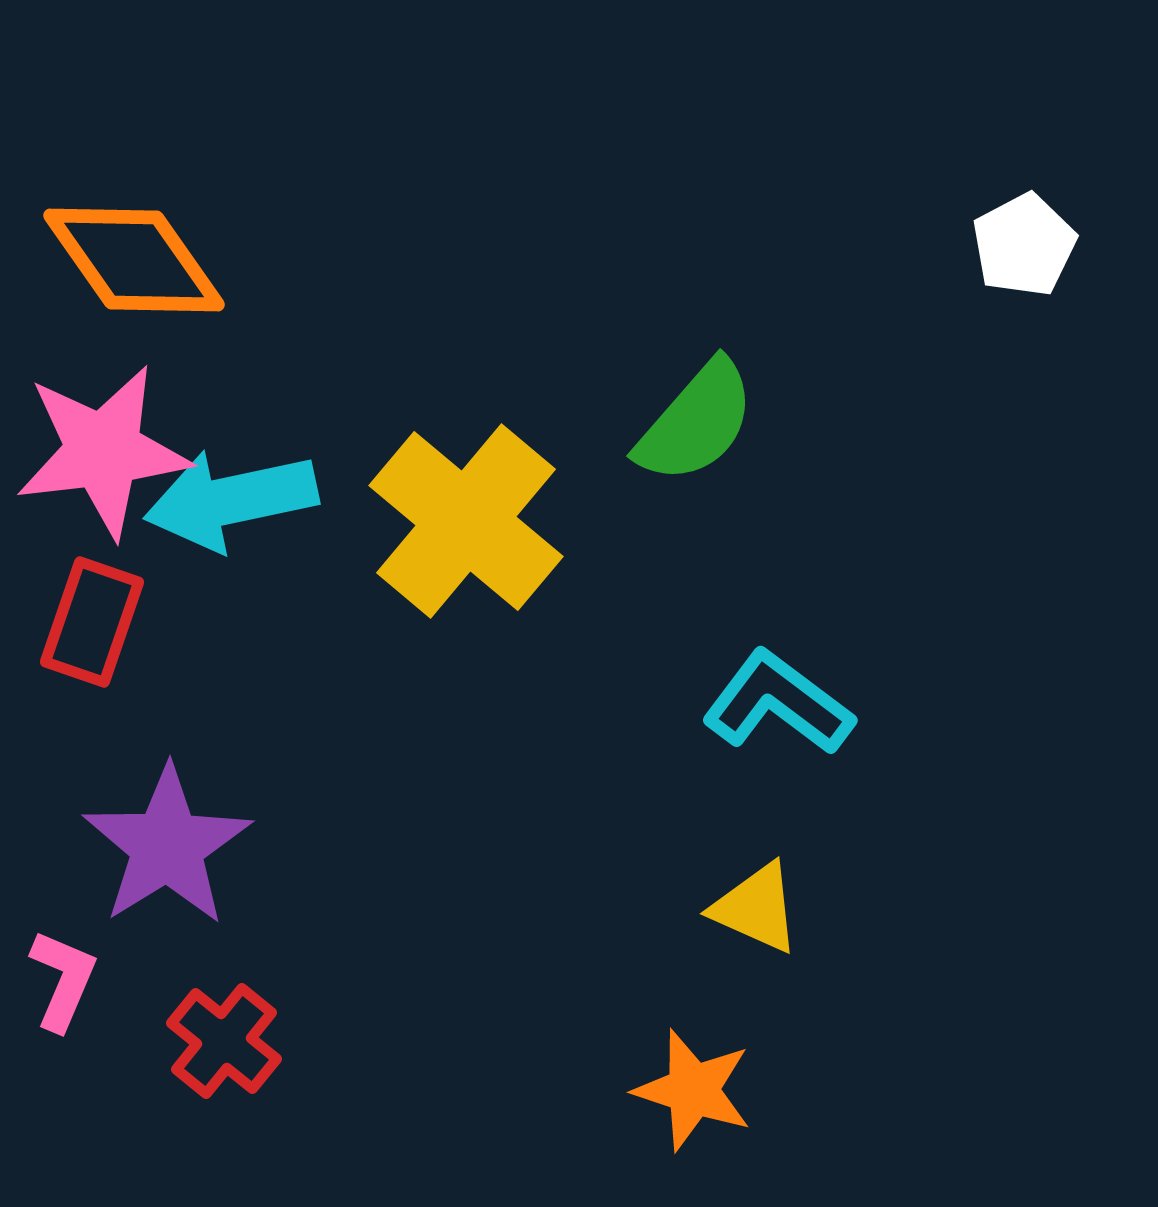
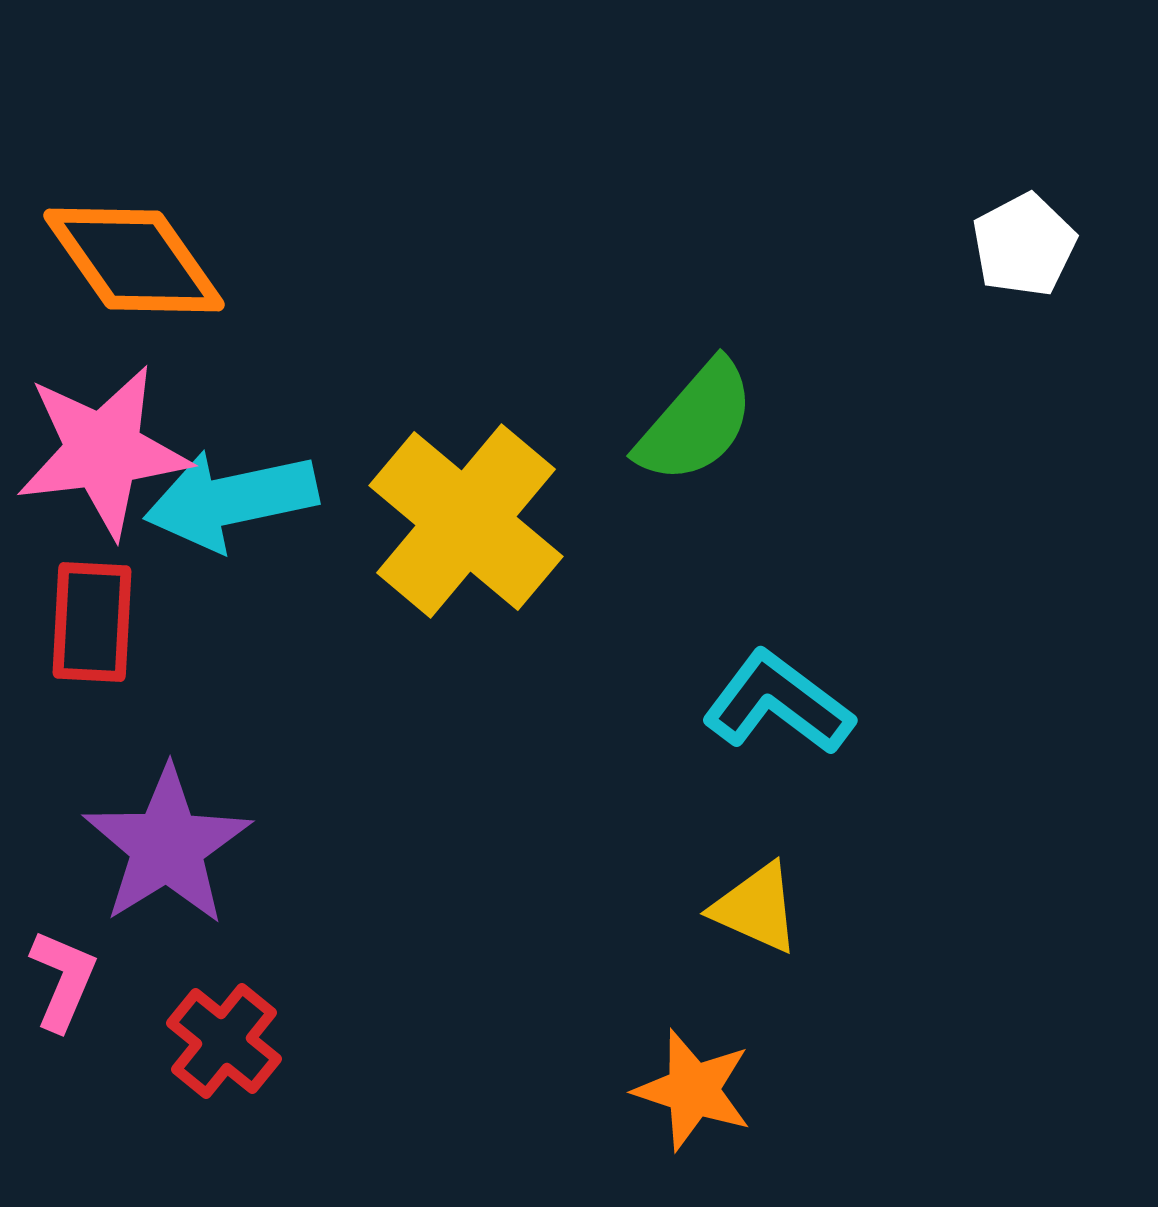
red rectangle: rotated 16 degrees counterclockwise
